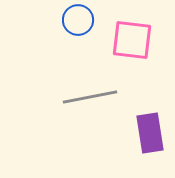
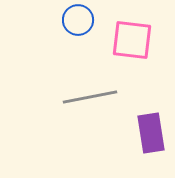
purple rectangle: moved 1 px right
